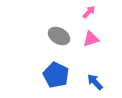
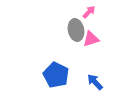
gray ellipse: moved 17 px right, 6 px up; rotated 50 degrees clockwise
